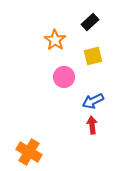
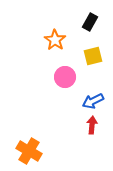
black rectangle: rotated 18 degrees counterclockwise
pink circle: moved 1 px right
red arrow: rotated 12 degrees clockwise
orange cross: moved 1 px up
